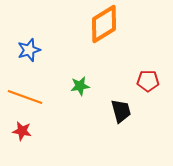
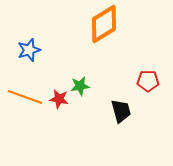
red star: moved 37 px right, 32 px up
